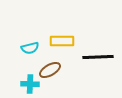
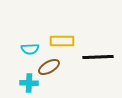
cyan semicircle: moved 1 px down; rotated 12 degrees clockwise
brown ellipse: moved 1 px left, 3 px up
cyan cross: moved 1 px left, 1 px up
